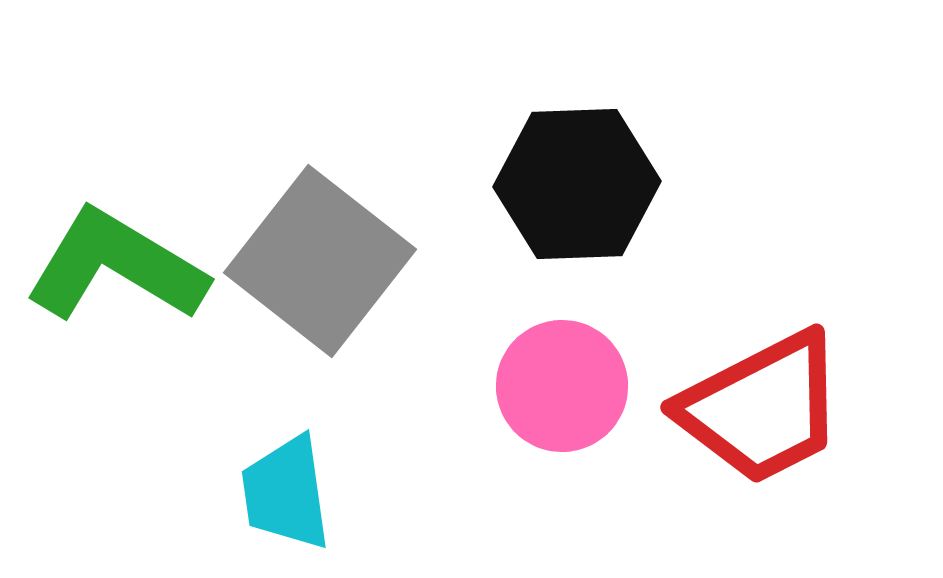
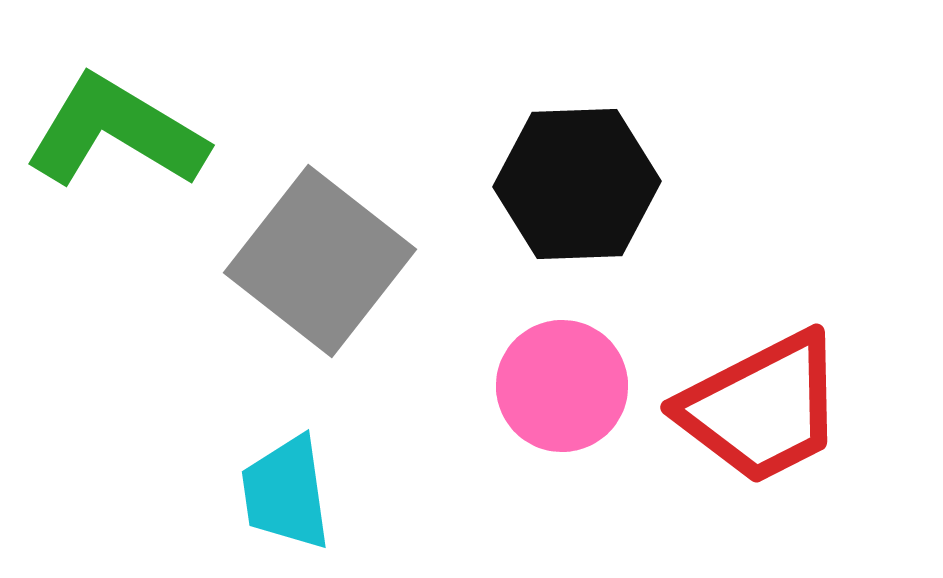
green L-shape: moved 134 px up
